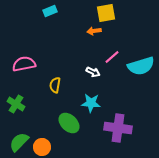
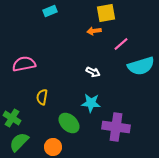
pink line: moved 9 px right, 13 px up
yellow semicircle: moved 13 px left, 12 px down
green cross: moved 4 px left, 14 px down
purple cross: moved 2 px left, 1 px up
orange circle: moved 11 px right
